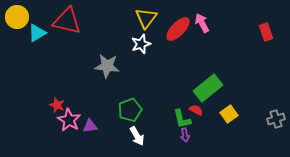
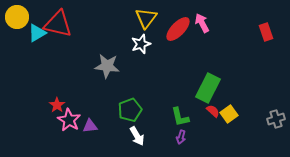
red triangle: moved 9 px left, 3 px down
green rectangle: rotated 24 degrees counterclockwise
red star: rotated 14 degrees clockwise
red semicircle: moved 17 px right, 1 px down; rotated 16 degrees clockwise
green L-shape: moved 2 px left, 2 px up
purple arrow: moved 4 px left, 2 px down; rotated 24 degrees clockwise
